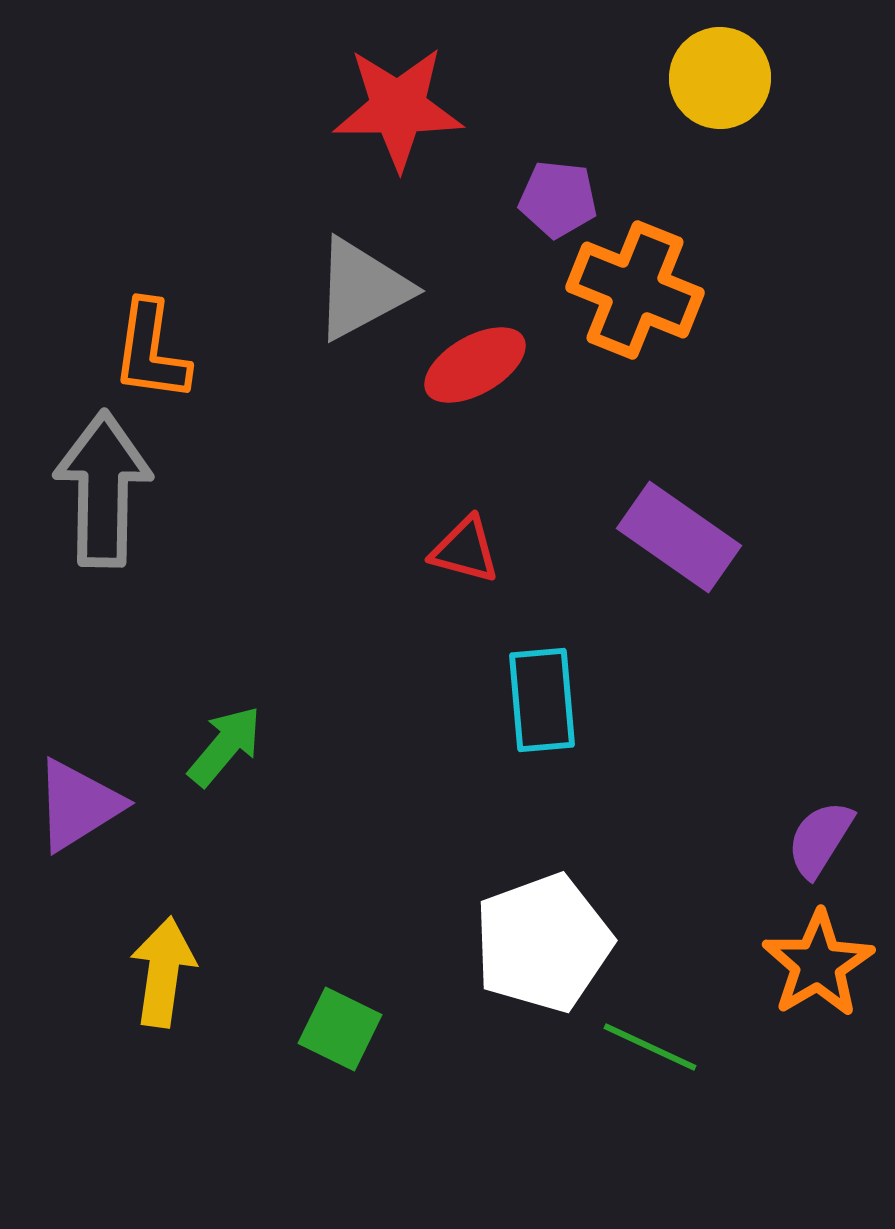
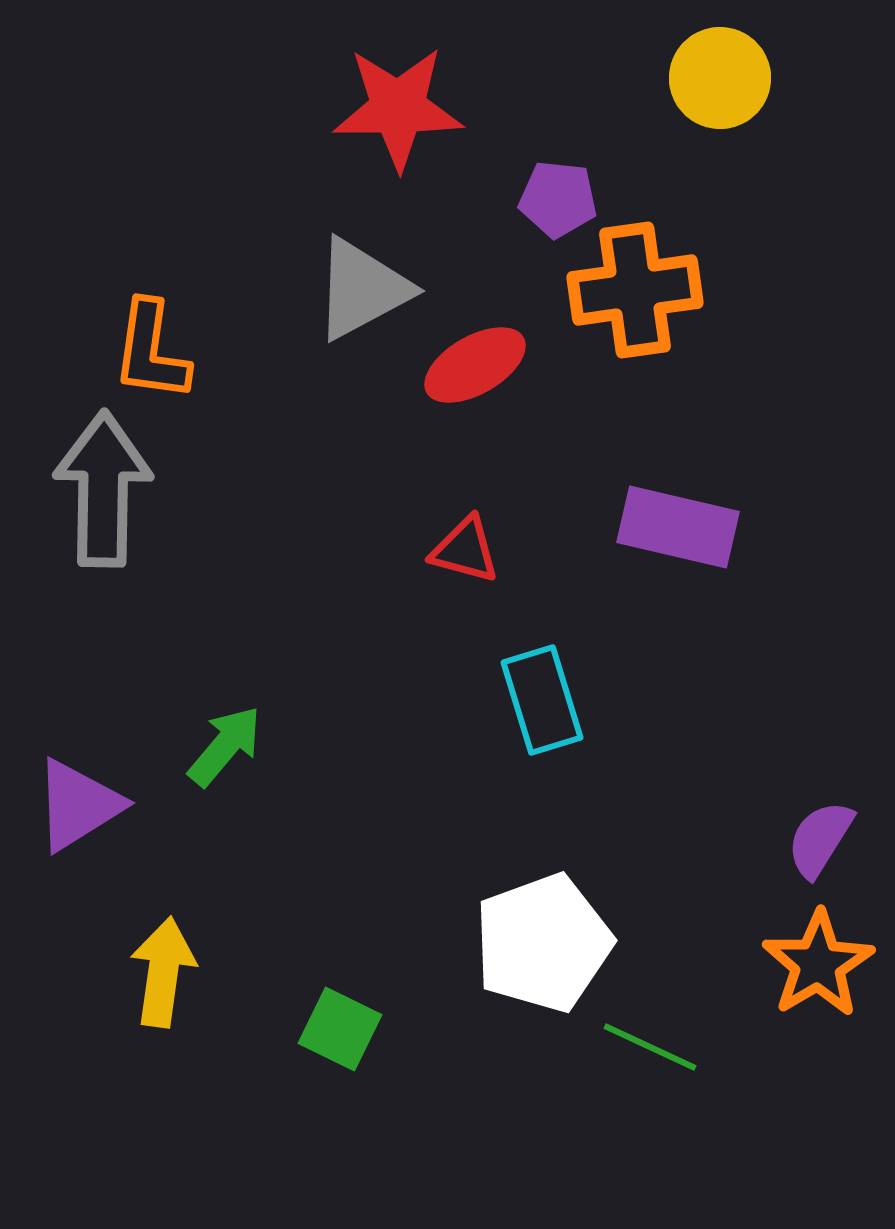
orange cross: rotated 30 degrees counterclockwise
purple rectangle: moved 1 px left, 10 px up; rotated 22 degrees counterclockwise
cyan rectangle: rotated 12 degrees counterclockwise
